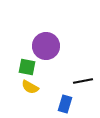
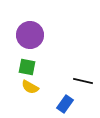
purple circle: moved 16 px left, 11 px up
black line: rotated 24 degrees clockwise
blue rectangle: rotated 18 degrees clockwise
